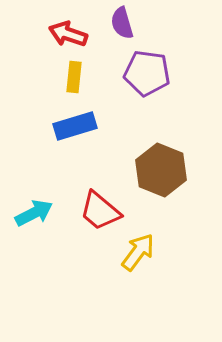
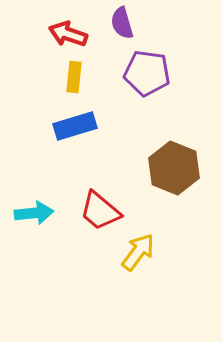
brown hexagon: moved 13 px right, 2 px up
cyan arrow: rotated 21 degrees clockwise
